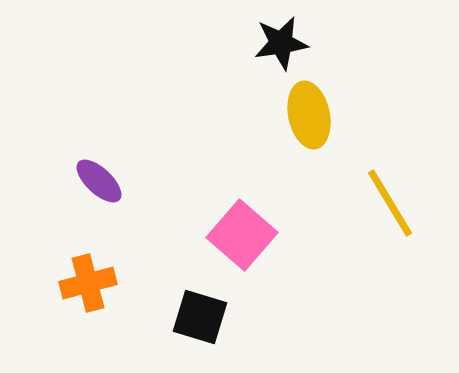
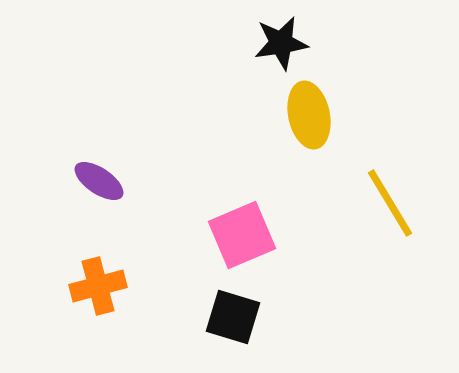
purple ellipse: rotated 9 degrees counterclockwise
pink square: rotated 26 degrees clockwise
orange cross: moved 10 px right, 3 px down
black square: moved 33 px right
